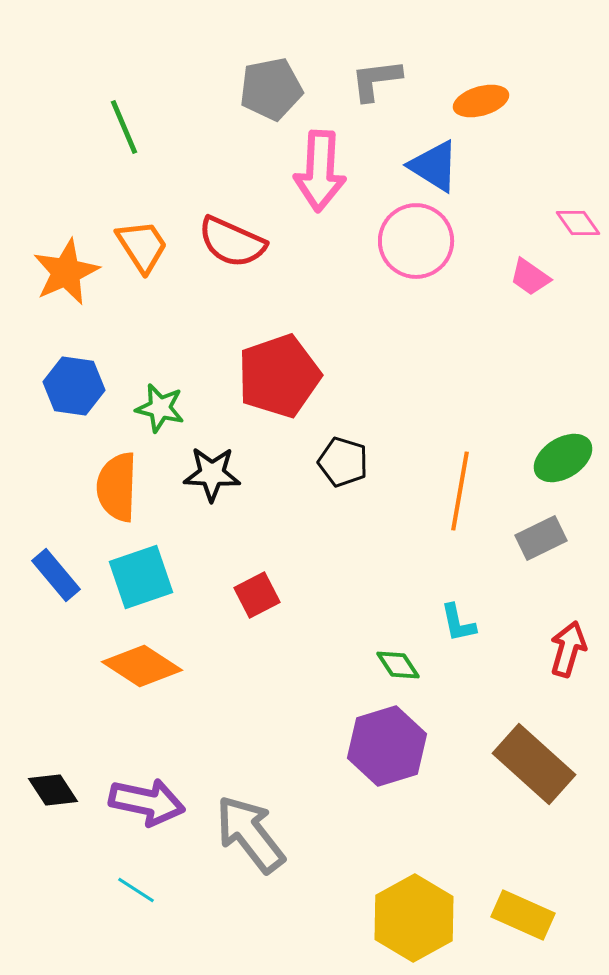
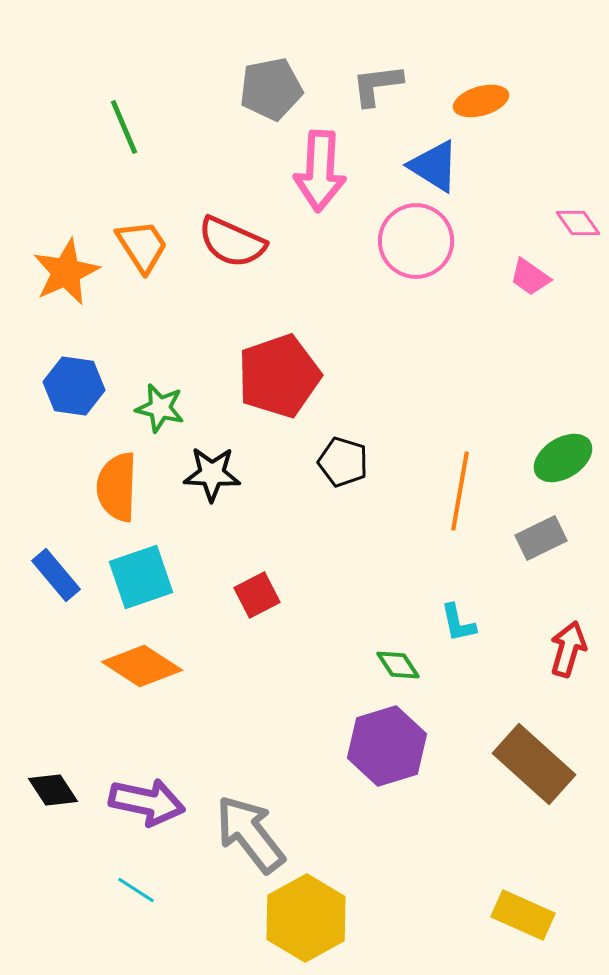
gray L-shape: moved 1 px right, 5 px down
yellow hexagon: moved 108 px left
